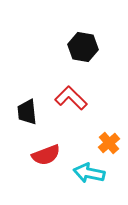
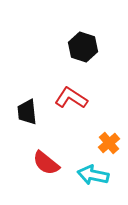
black hexagon: rotated 8 degrees clockwise
red L-shape: rotated 12 degrees counterclockwise
red semicircle: moved 8 px down; rotated 60 degrees clockwise
cyan arrow: moved 4 px right, 2 px down
